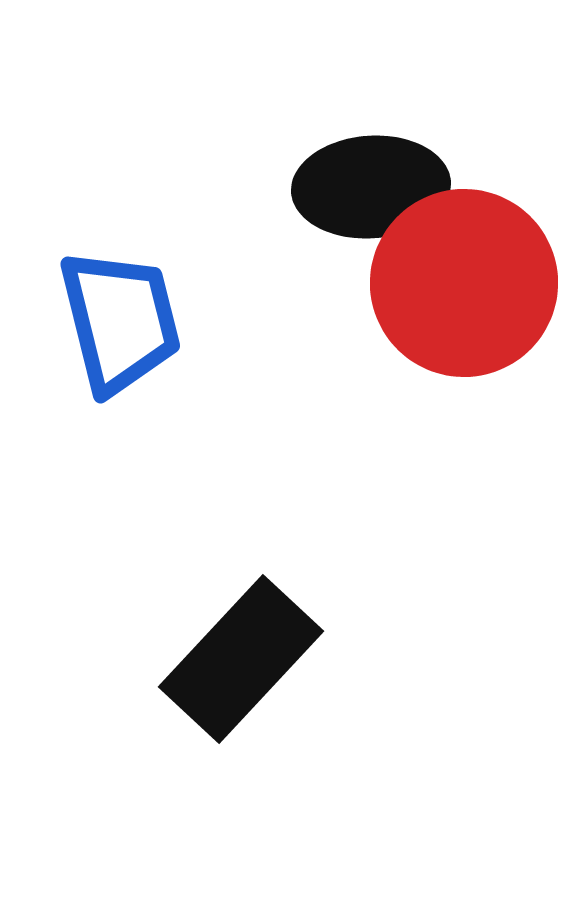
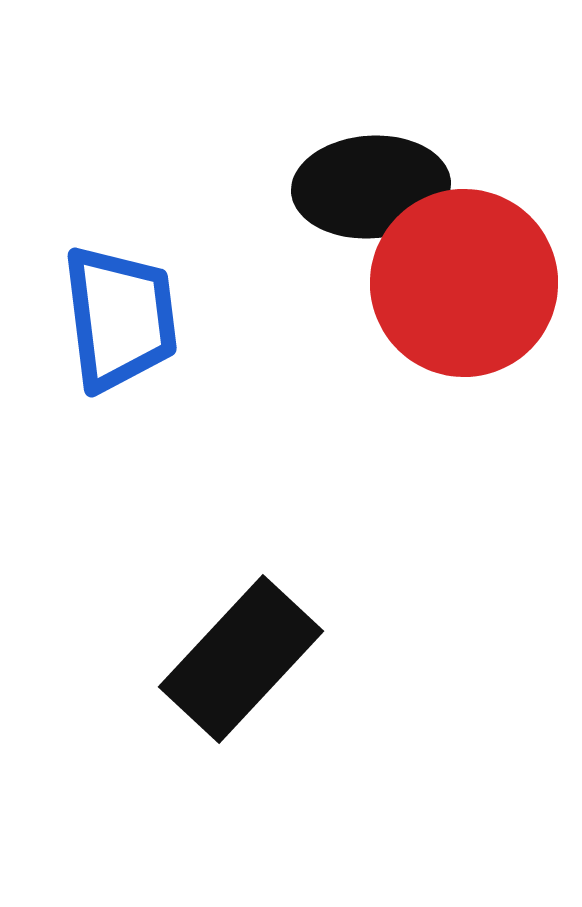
blue trapezoid: moved 3 px up; rotated 7 degrees clockwise
